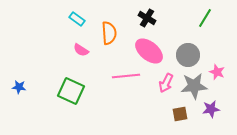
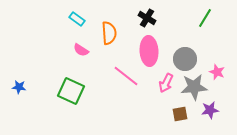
pink ellipse: rotated 48 degrees clockwise
gray circle: moved 3 px left, 4 px down
pink line: rotated 44 degrees clockwise
gray star: moved 1 px down
purple star: moved 1 px left, 1 px down
